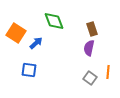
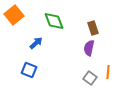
brown rectangle: moved 1 px right, 1 px up
orange square: moved 2 px left, 18 px up; rotated 18 degrees clockwise
blue square: rotated 14 degrees clockwise
